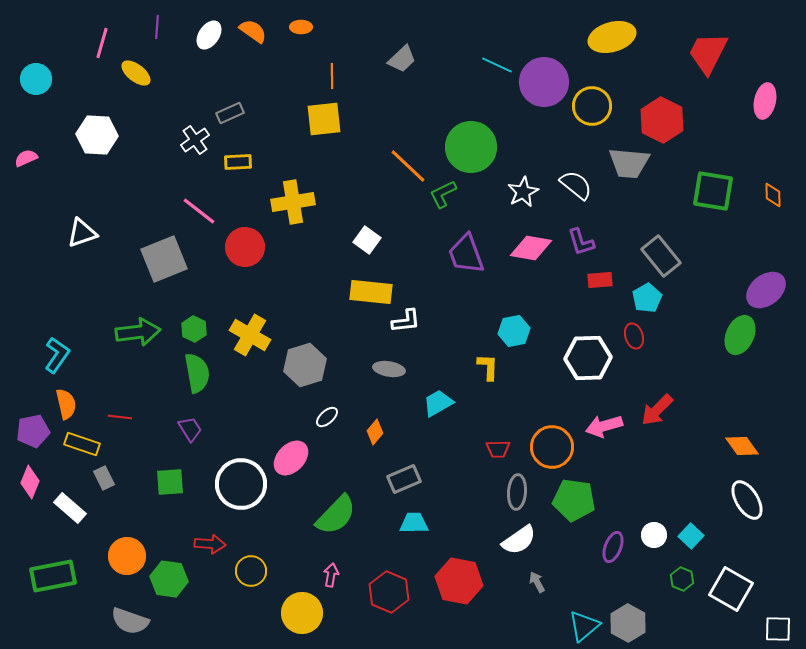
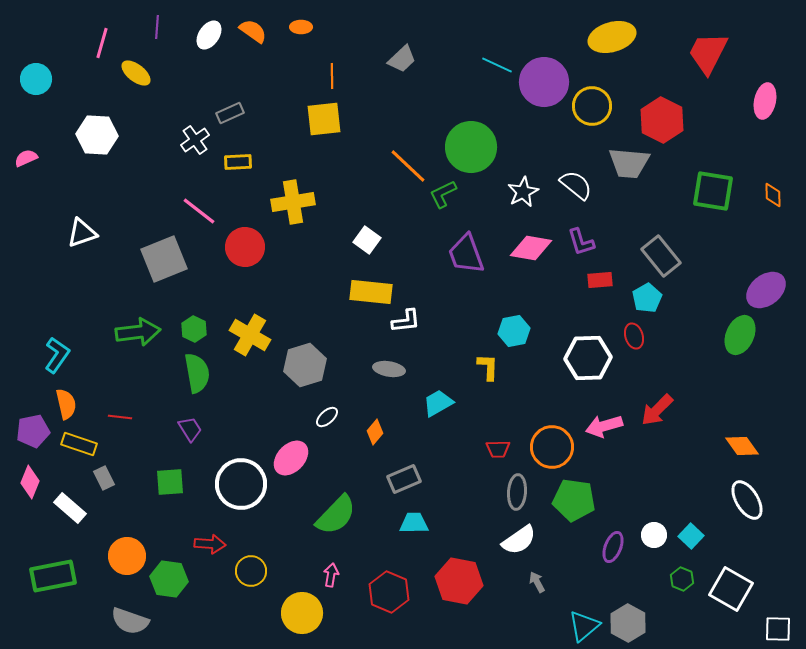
yellow rectangle at (82, 444): moved 3 px left
